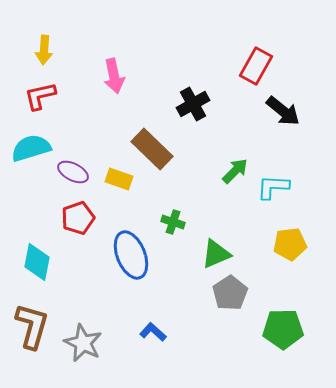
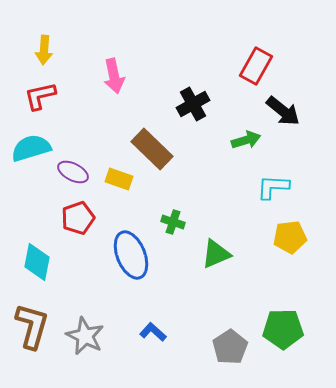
green arrow: moved 11 px right, 31 px up; rotated 28 degrees clockwise
yellow pentagon: moved 7 px up
gray pentagon: moved 54 px down
gray star: moved 2 px right, 7 px up
